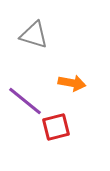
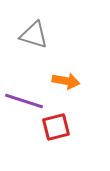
orange arrow: moved 6 px left, 2 px up
purple line: moved 1 px left; rotated 21 degrees counterclockwise
